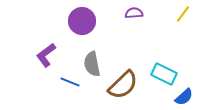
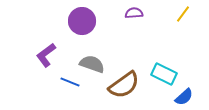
gray semicircle: rotated 120 degrees clockwise
brown semicircle: moved 1 px right; rotated 8 degrees clockwise
